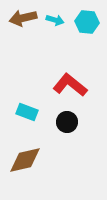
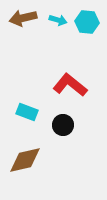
cyan arrow: moved 3 px right
black circle: moved 4 px left, 3 px down
